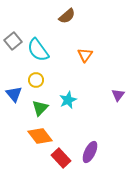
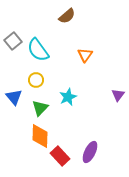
blue triangle: moved 3 px down
cyan star: moved 3 px up
orange diamond: rotated 40 degrees clockwise
red rectangle: moved 1 px left, 2 px up
